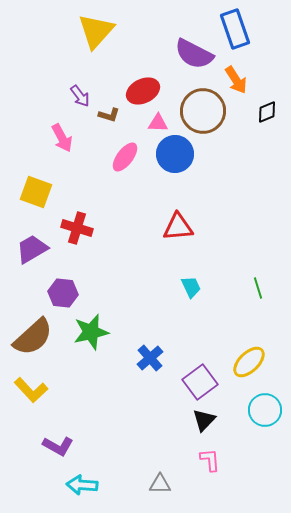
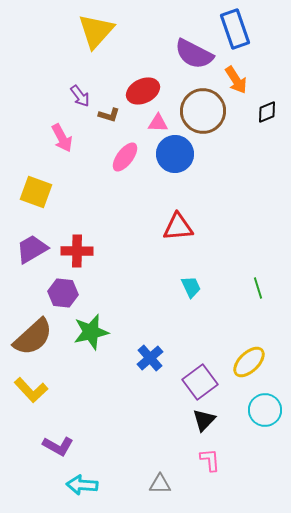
red cross: moved 23 px down; rotated 16 degrees counterclockwise
